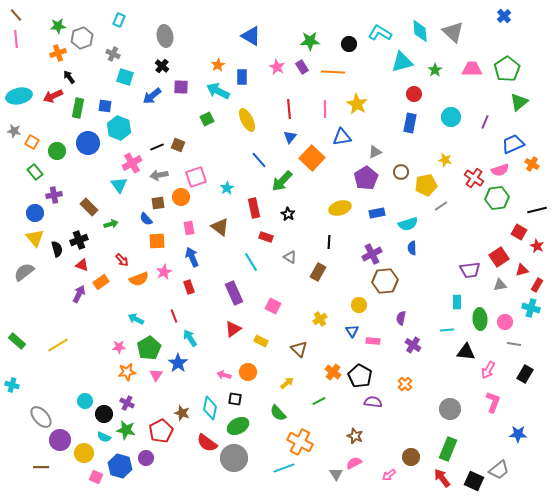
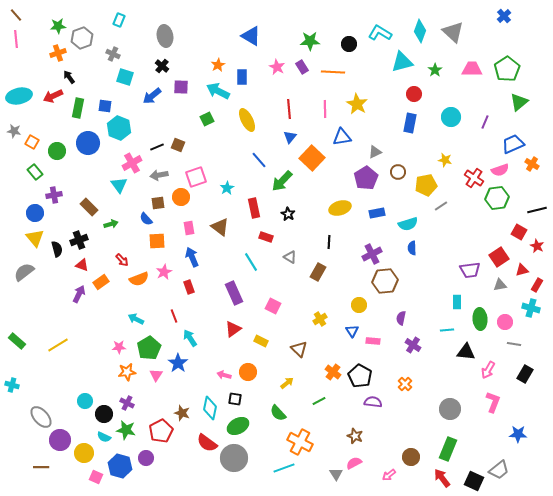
cyan diamond at (420, 31): rotated 25 degrees clockwise
brown circle at (401, 172): moved 3 px left
